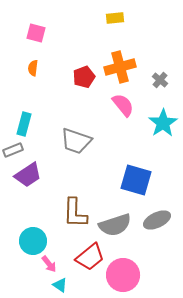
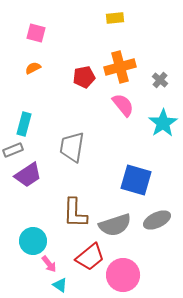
orange semicircle: rotated 56 degrees clockwise
red pentagon: rotated 10 degrees clockwise
gray trapezoid: moved 4 px left, 6 px down; rotated 80 degrees clockwise
